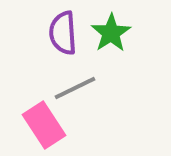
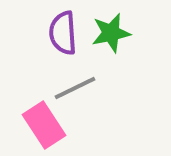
green star: rotated 21 degrees clockwise
